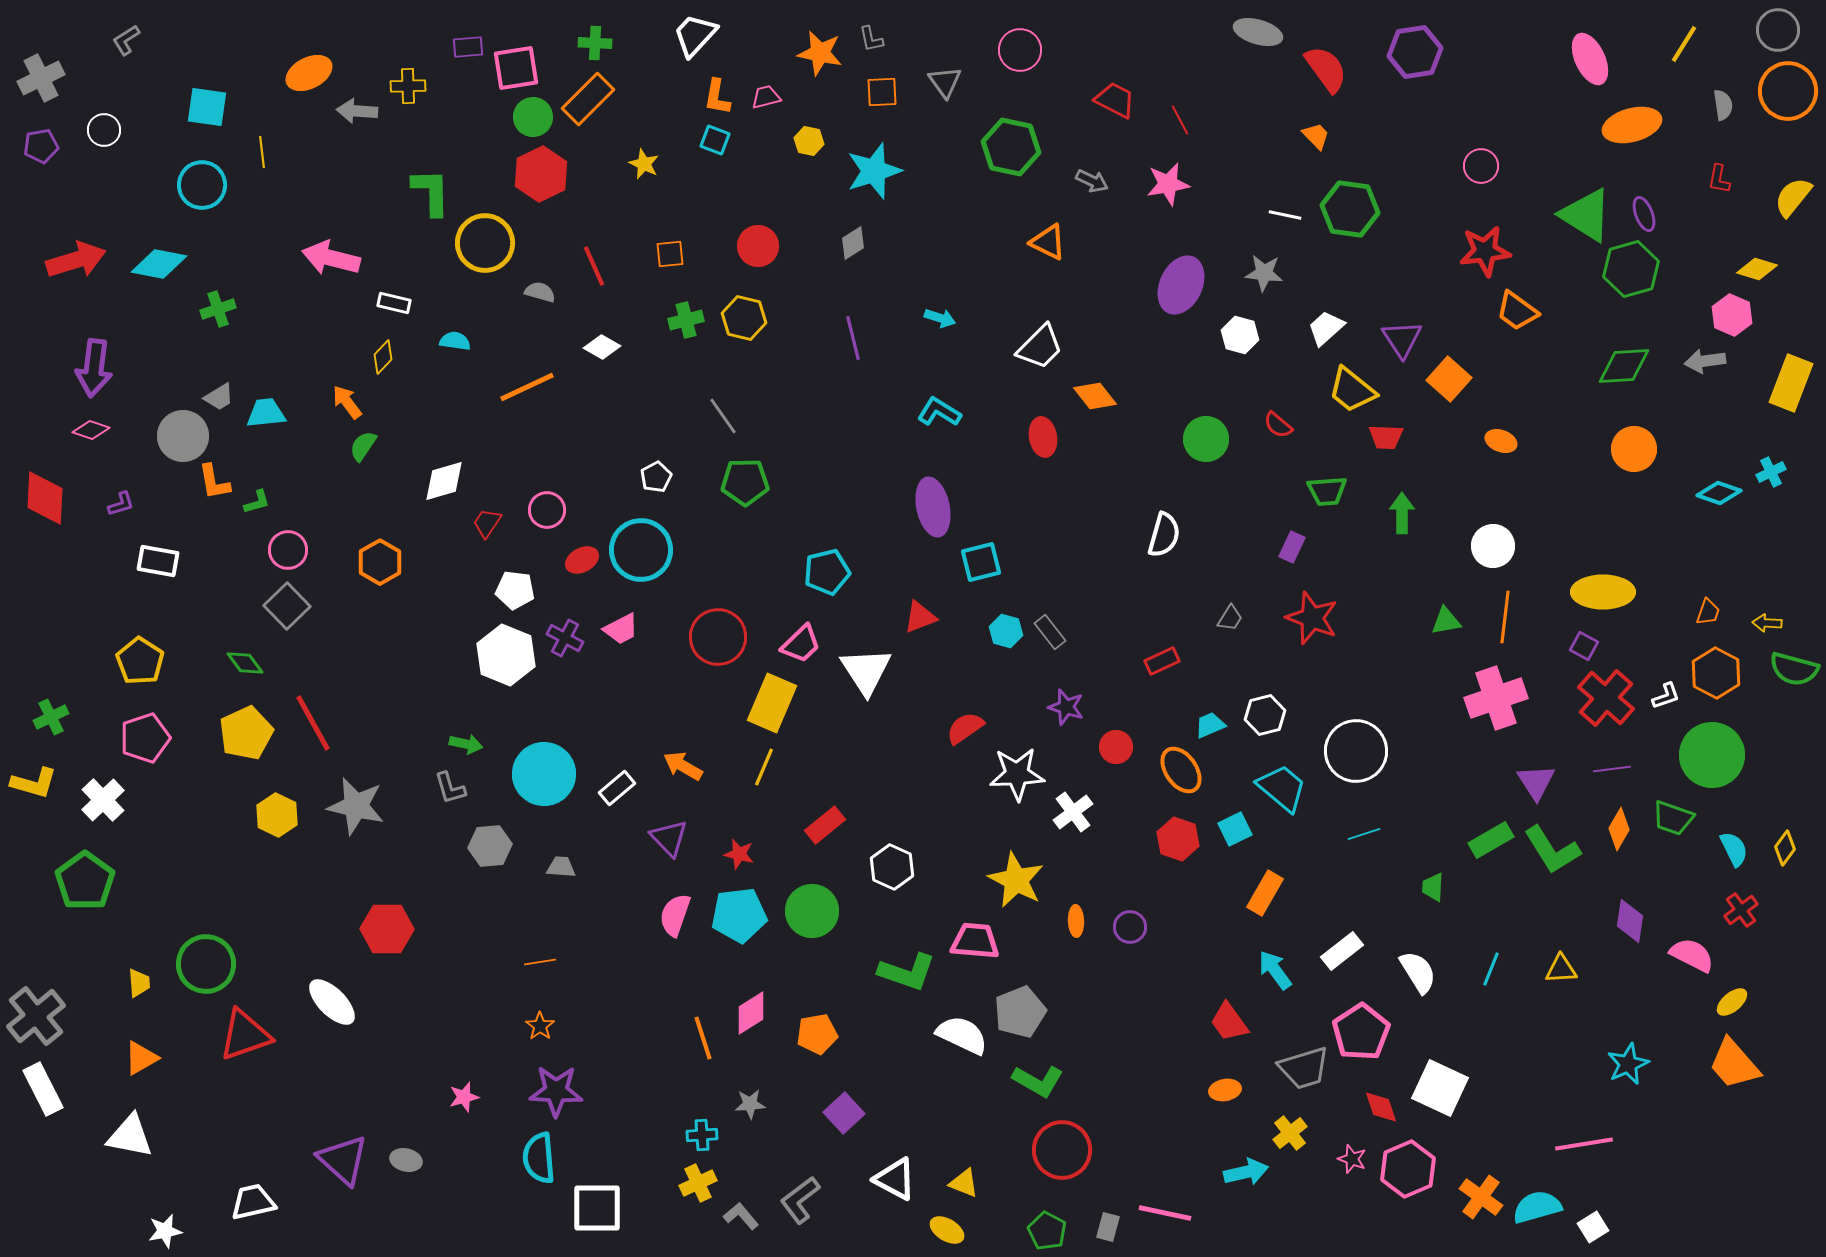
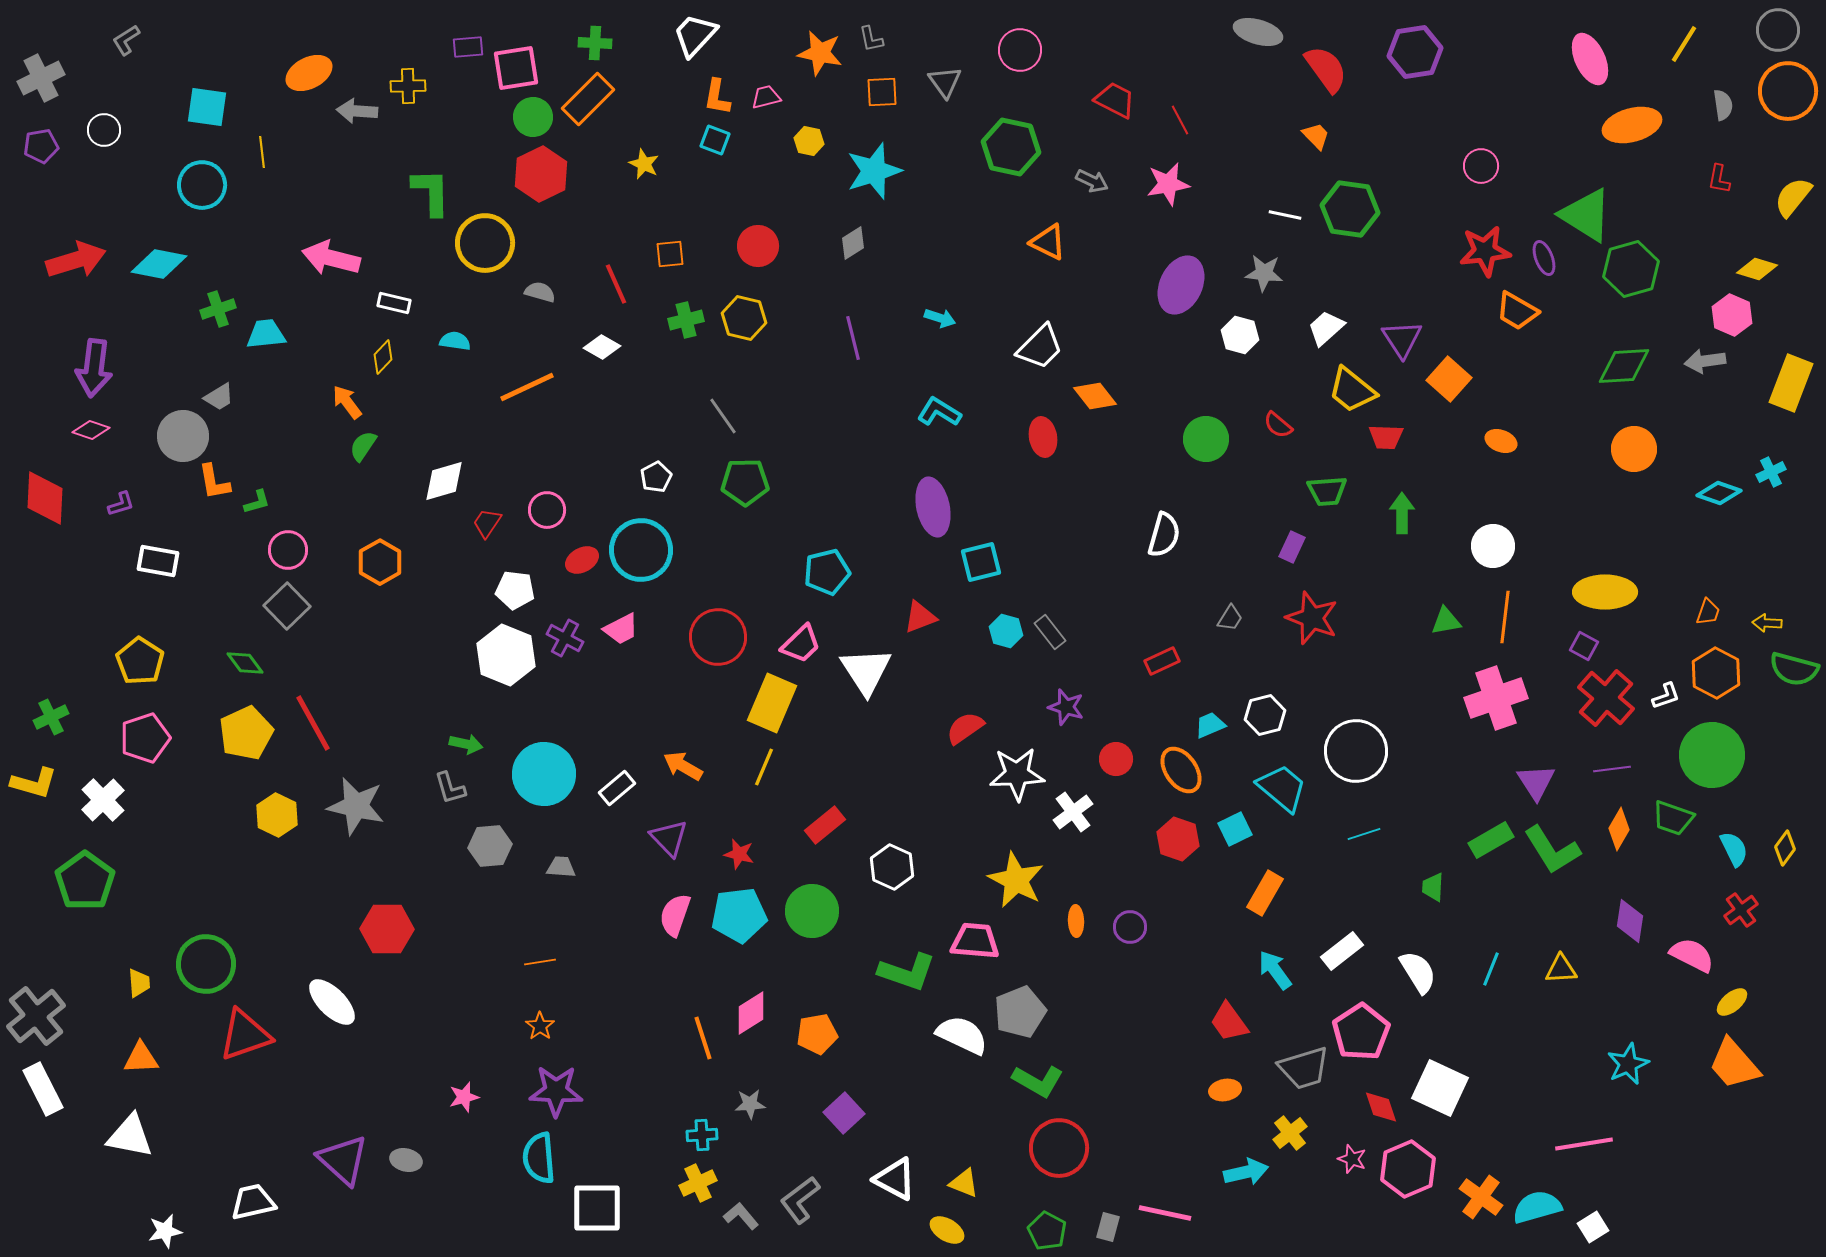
purple ellipse at (1644, 214): moved 100 px left, 44 px down
red line at (594, 266): moved 22 px right, 18 px down
orange trapezoid at (1517, 311): rotated 6 degrees counterclockwise
cyan trapezoid at (266, 413): moved 79 px up
yellow ellipse at (1603, 592): moved 2 px right
red circle at (1116, 747): moved 12 px down
orange triangle at (141, 1058): rotated 27 degrees clockwise
red circle at (1062, 1150): moved 3 px left, 2 px up
